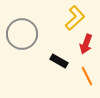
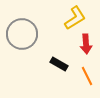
yellow L-shape: rotated 10 degrees clockwise
red arrow: rotated 24 degrees counterclockwise
black rectangle: moved 3 px down
